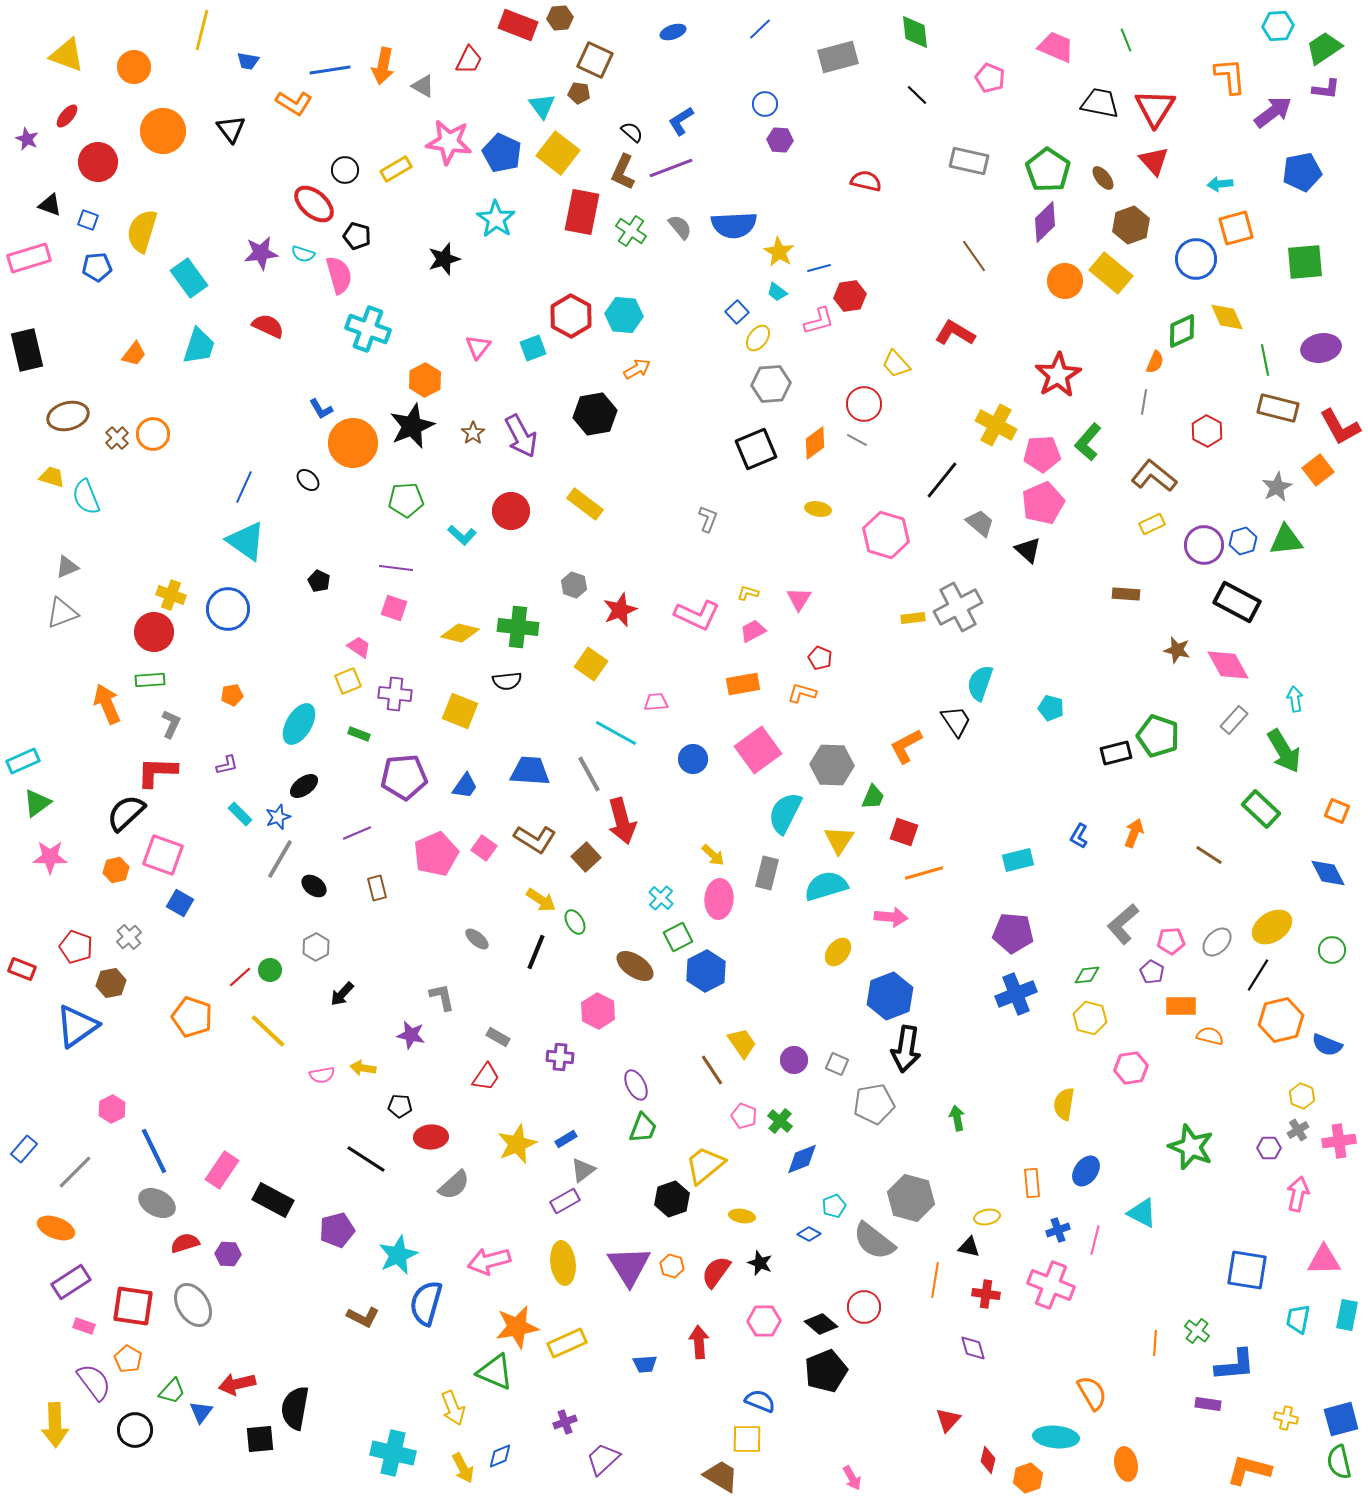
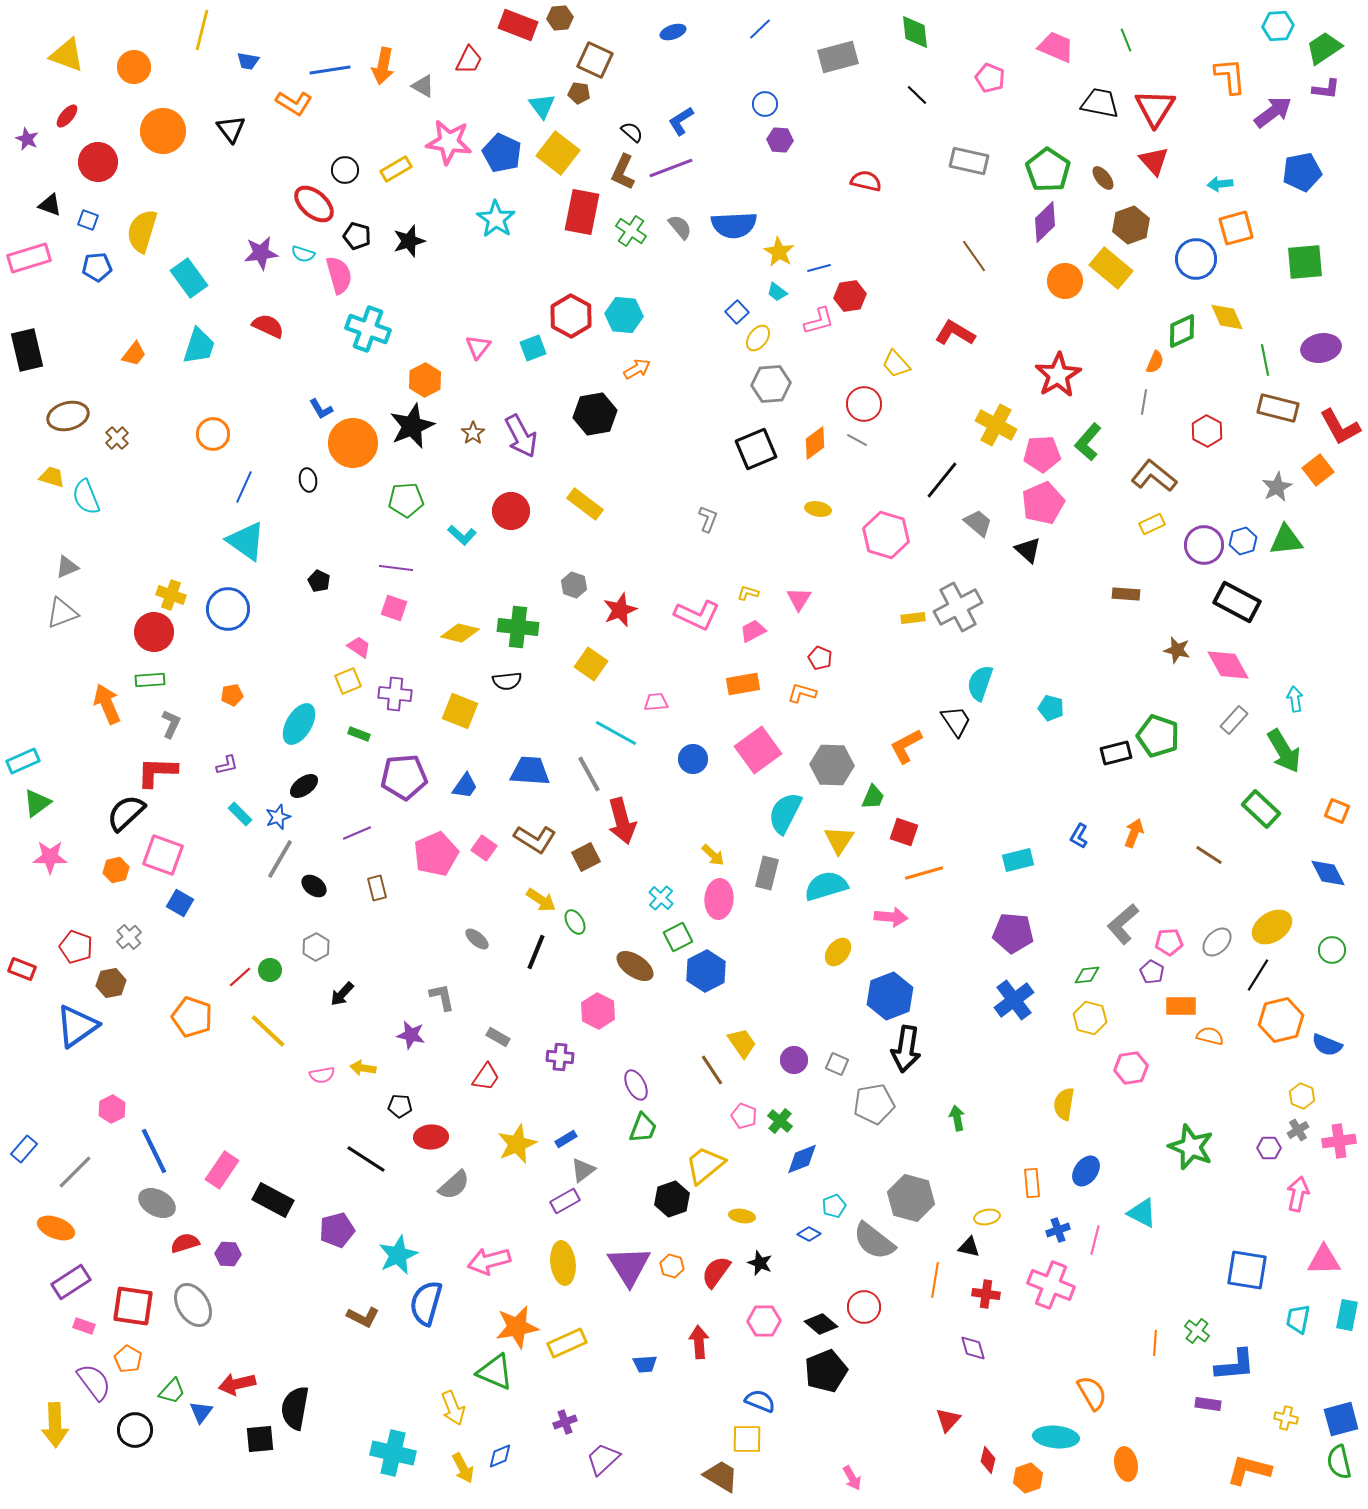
black star at (444, 259): moved 35 px left, 18 px up
yellow rectangle at (1111, 273): moved 5 px up
orange circle at (153, 434): moved 60 px right
black ellipse at (308, 480): rotated 35 degrees clockwise
gray trapezoid at (980, 523): moved 2 px left
brown square at (586, 857): rotated 16 degrees clockwise
pink pentagon at (1171, 941): moved 2 px left, 1 px down
blue cross at (1016, 994): moved 2 px left, 6 px down; rotated 15 degrees counterclockwise
